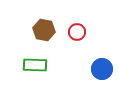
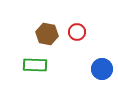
brown hexagon: moved 3 px right, 4 px down
